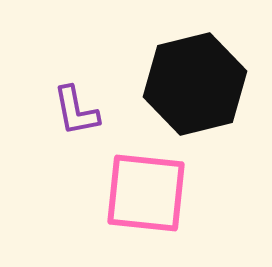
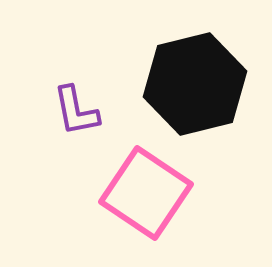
pink square: rotated 28 degrees clockwise
